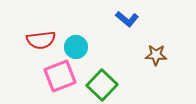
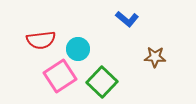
cyan circle: moved 2 px right, 2 px down
brown star: moved 1 px left, 2 px down
pink square: rotated 12 degrees counterclockwise
green square: moved 3 px up
